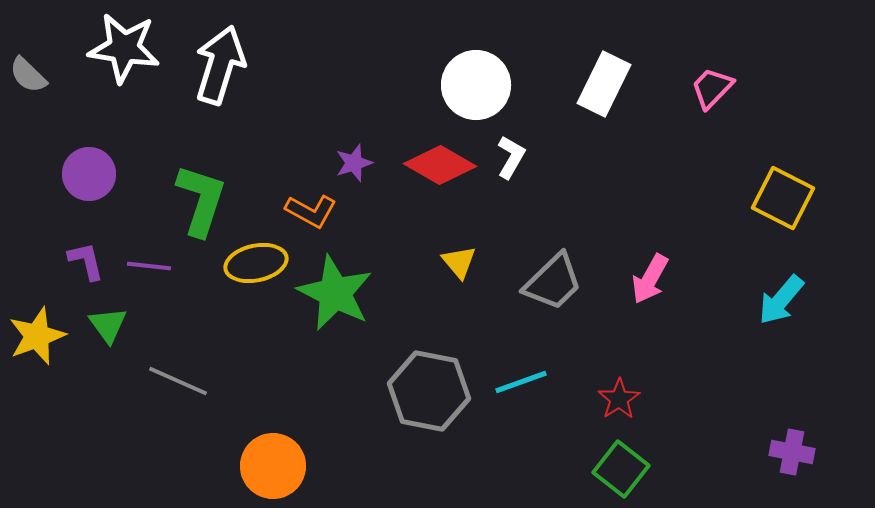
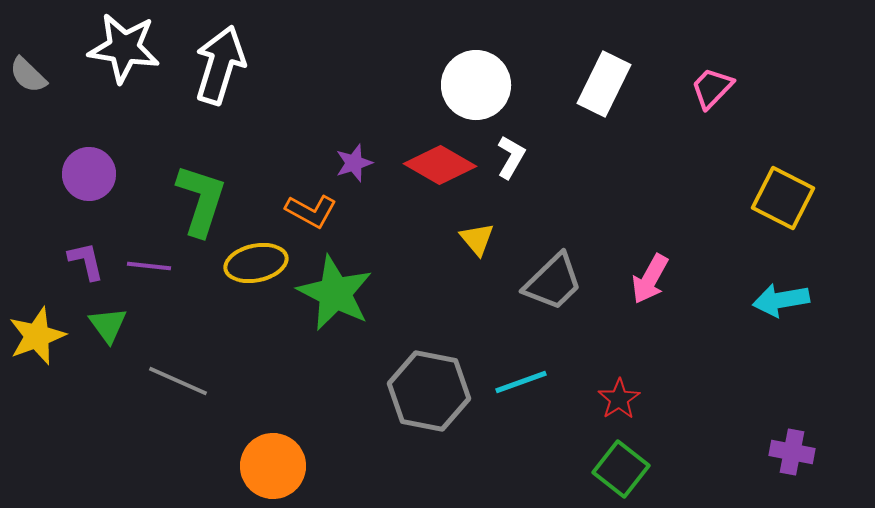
yellow triangle: moved 18 px right, 23 px up
cyan arrow: rotated 40 degrees clockwise
